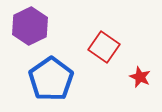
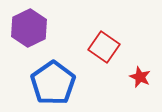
purple hexagon: moved 1 px left, 2 px down
blue pentagon: moved 2 px right, 4 px down
